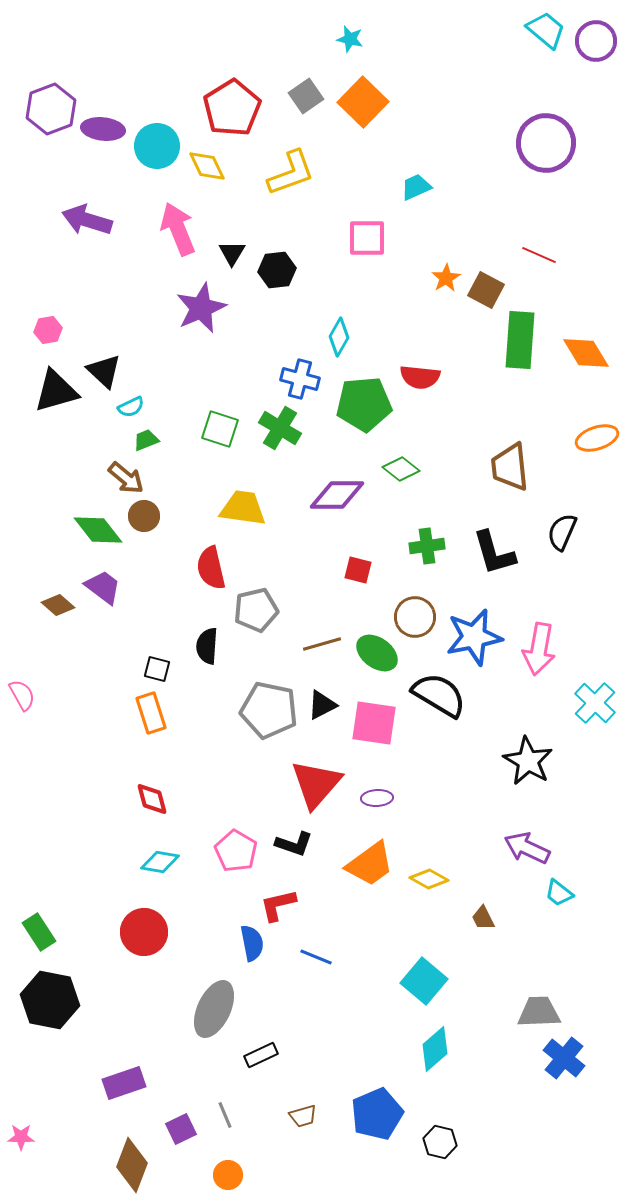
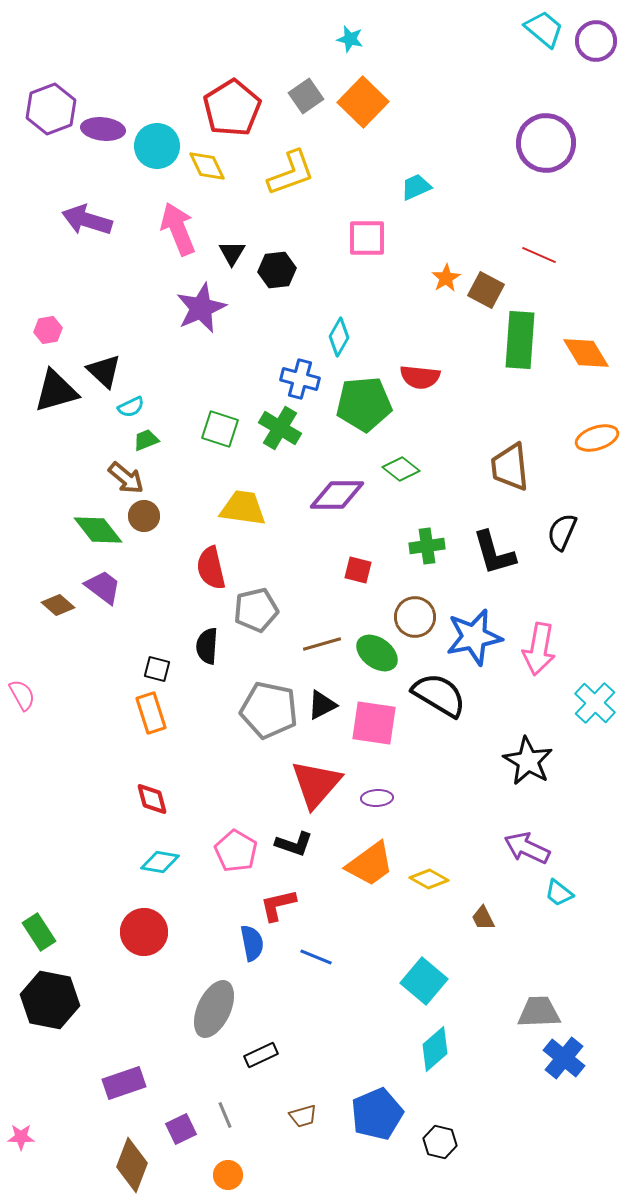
cyan trapezoid at (546, 30): moved 2 px left, 1 px up
